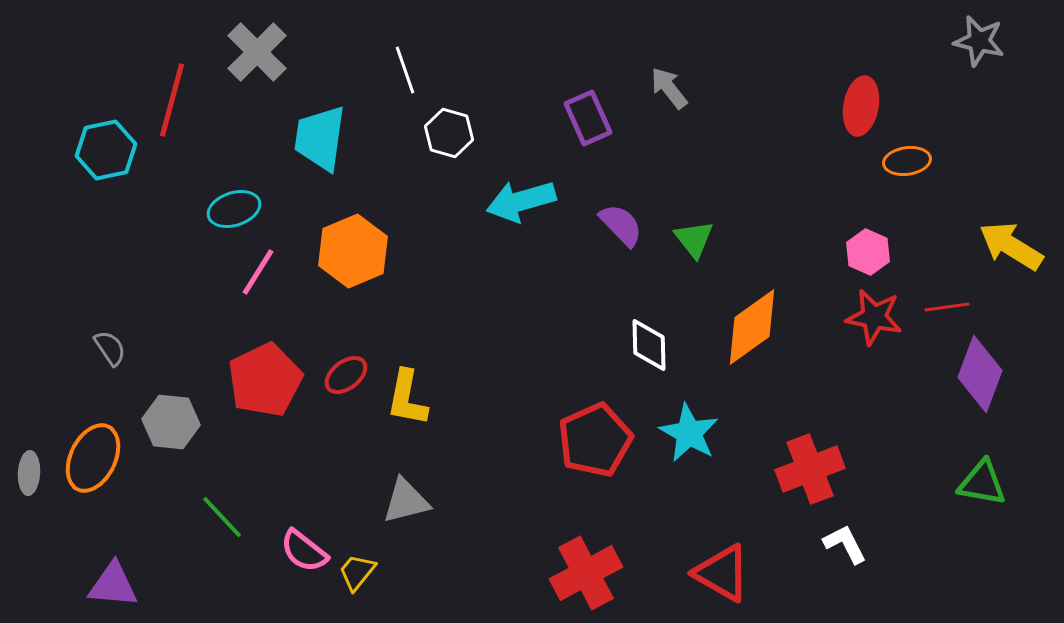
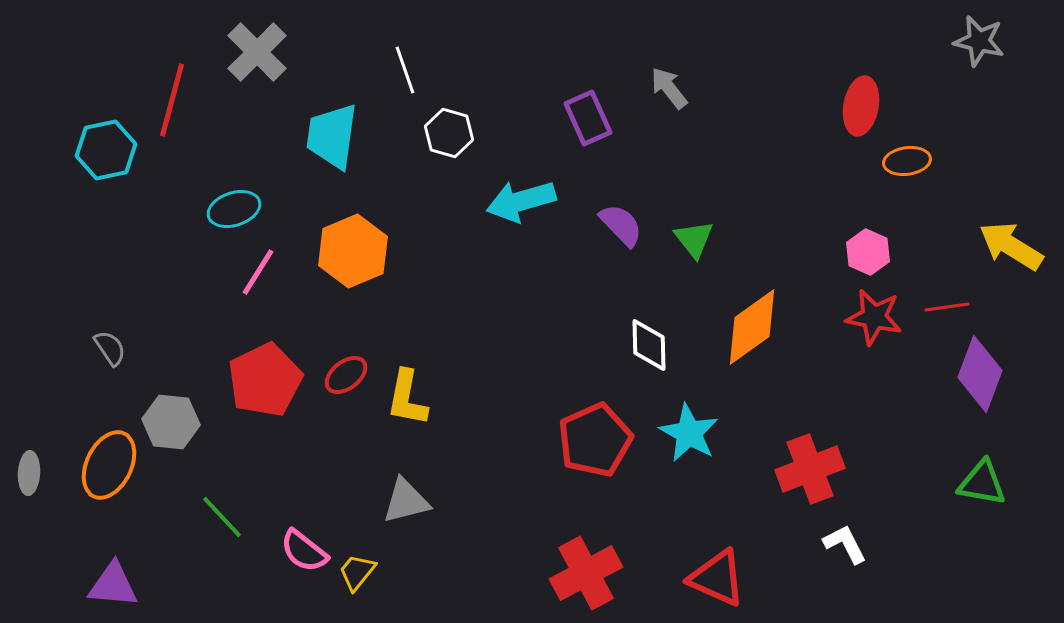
cyan trapezoid at (320, 138): moved 12 px right, 2 px up
orange ellipse at (93, 458): moved 16 px right, 7 px down
red triangle at (722, 573): moved 5 px left, 5 px down; rotated 6 degrees counterclockwise
